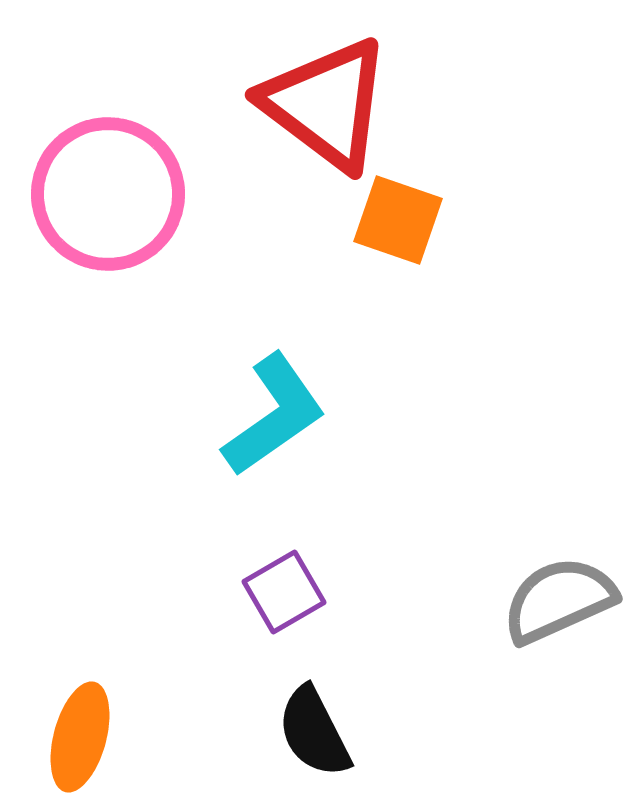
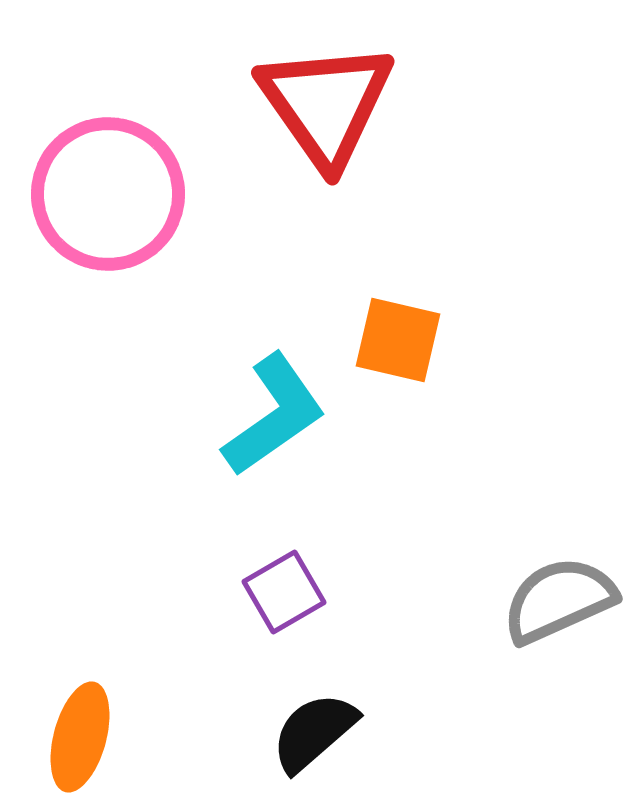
red triangle: rotated 18 degrees clockwise
orange square: moved 120 px down; rotated 6 degrees counterclockwise
black semicircle: rotated 76 degrees clockwise
